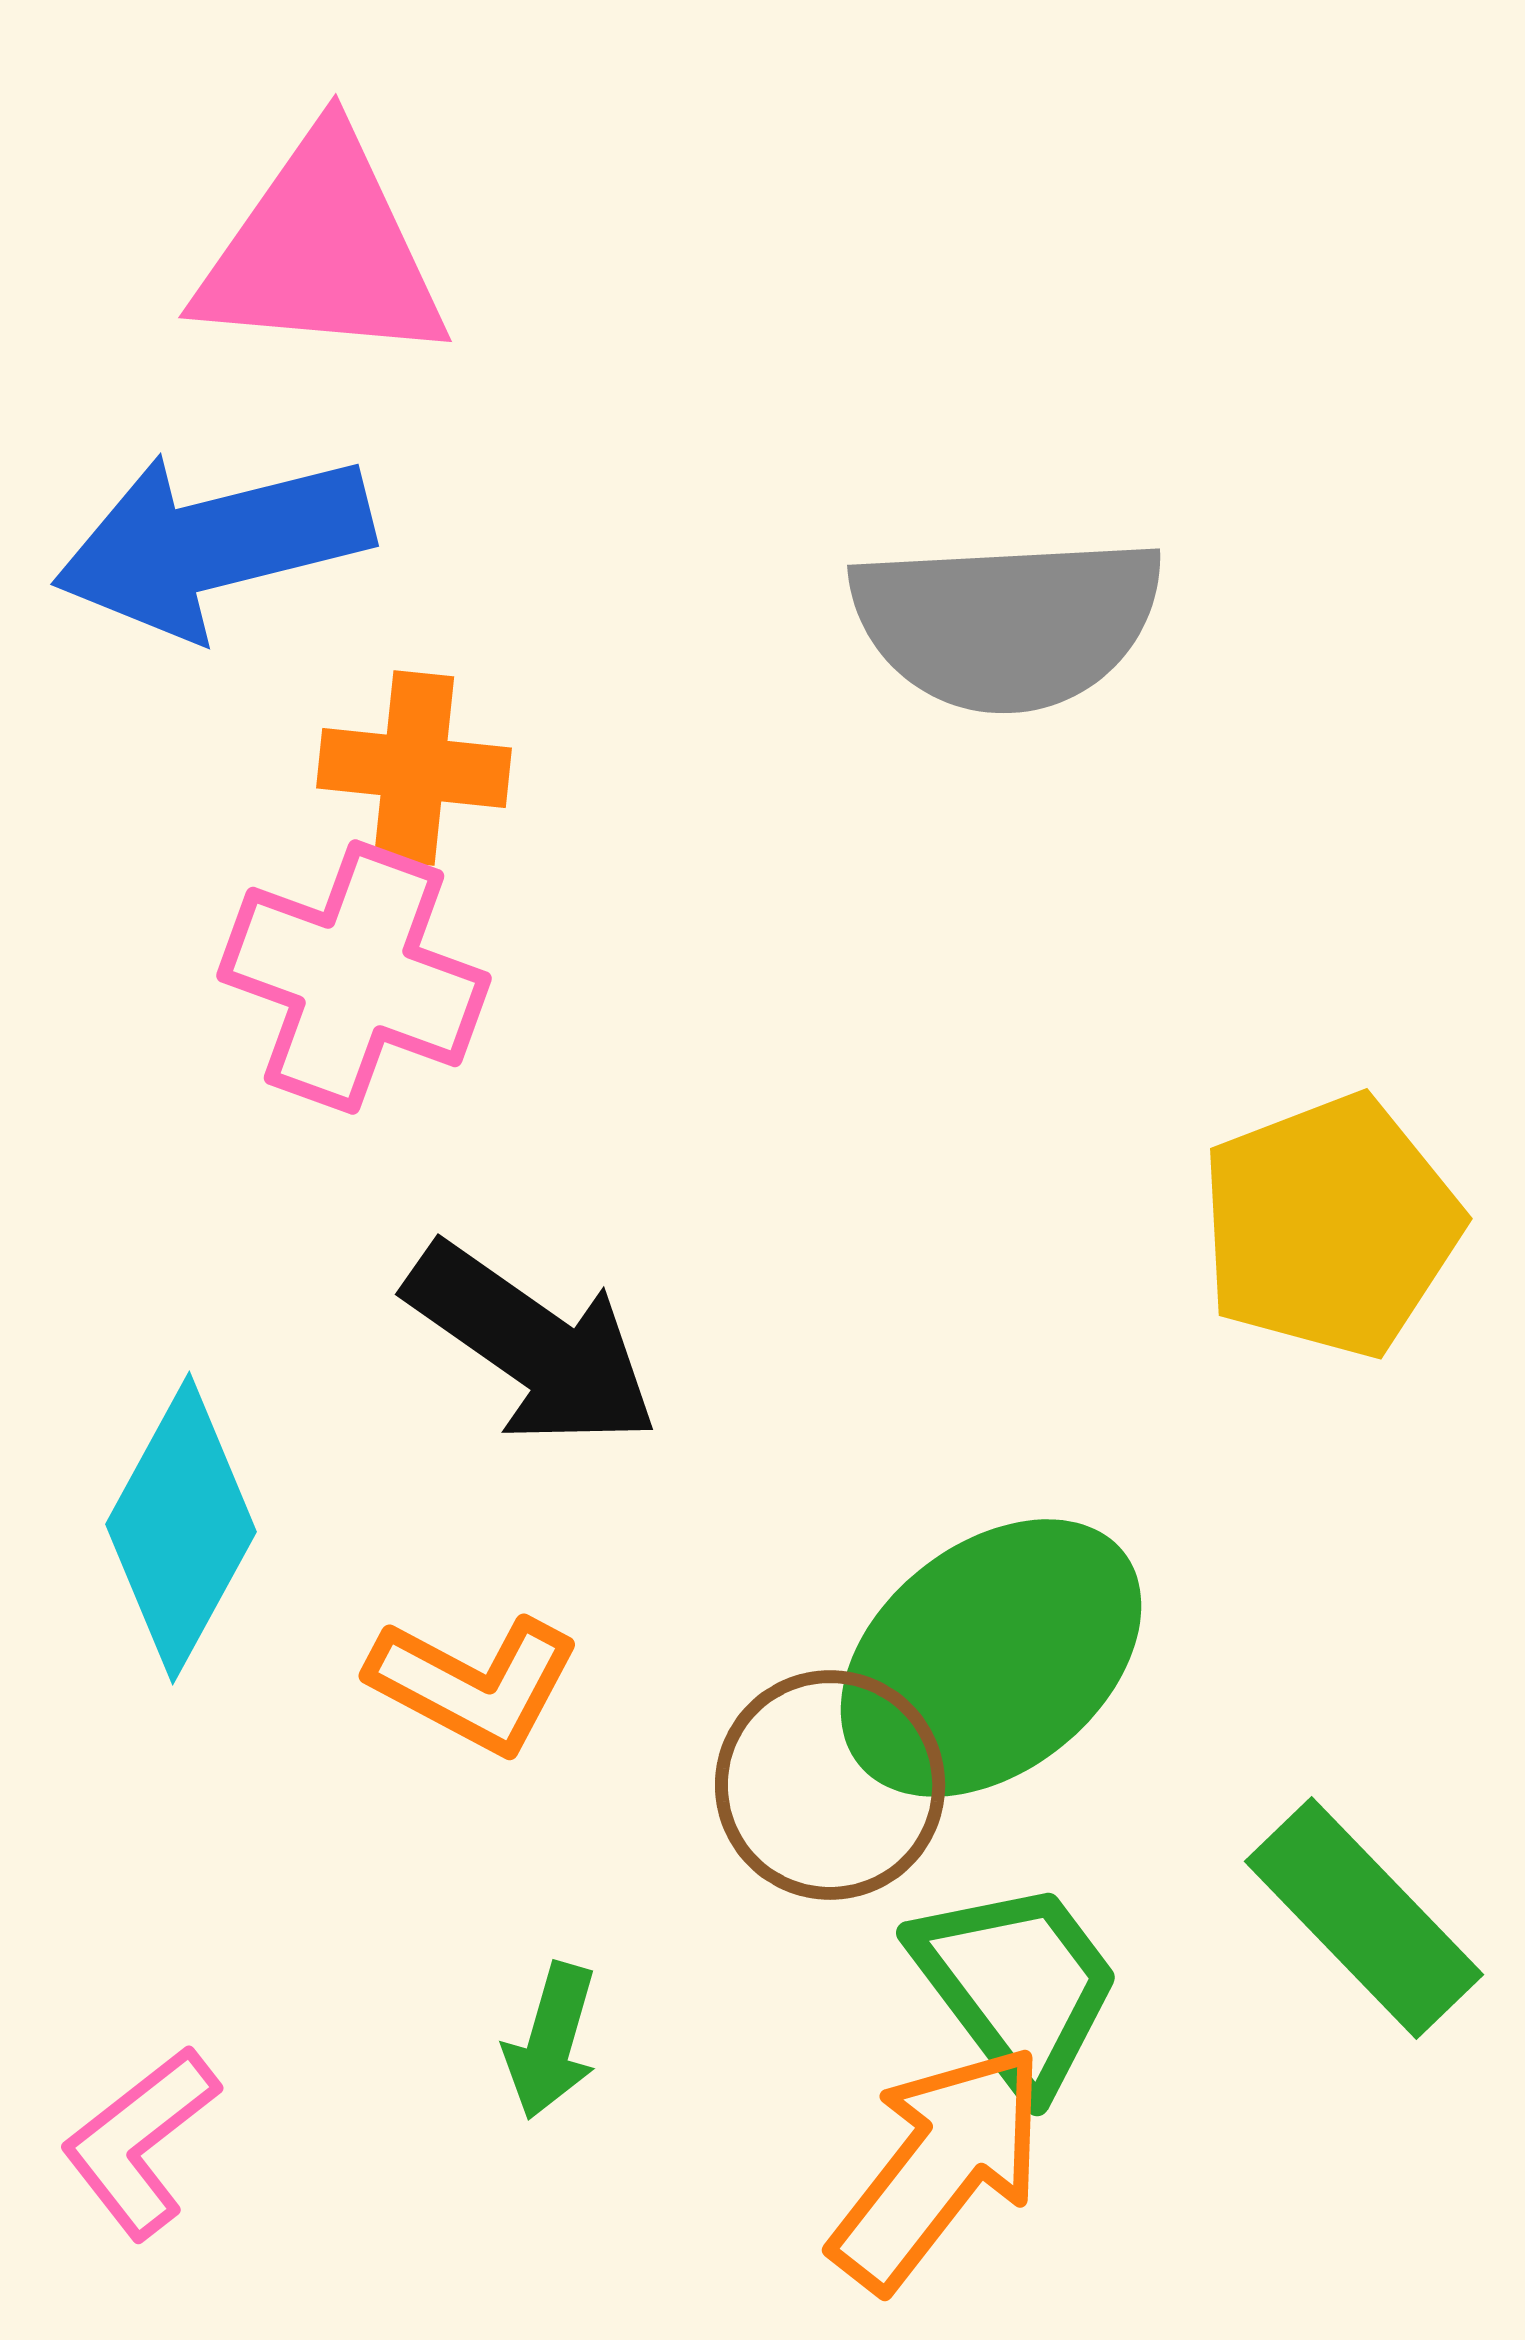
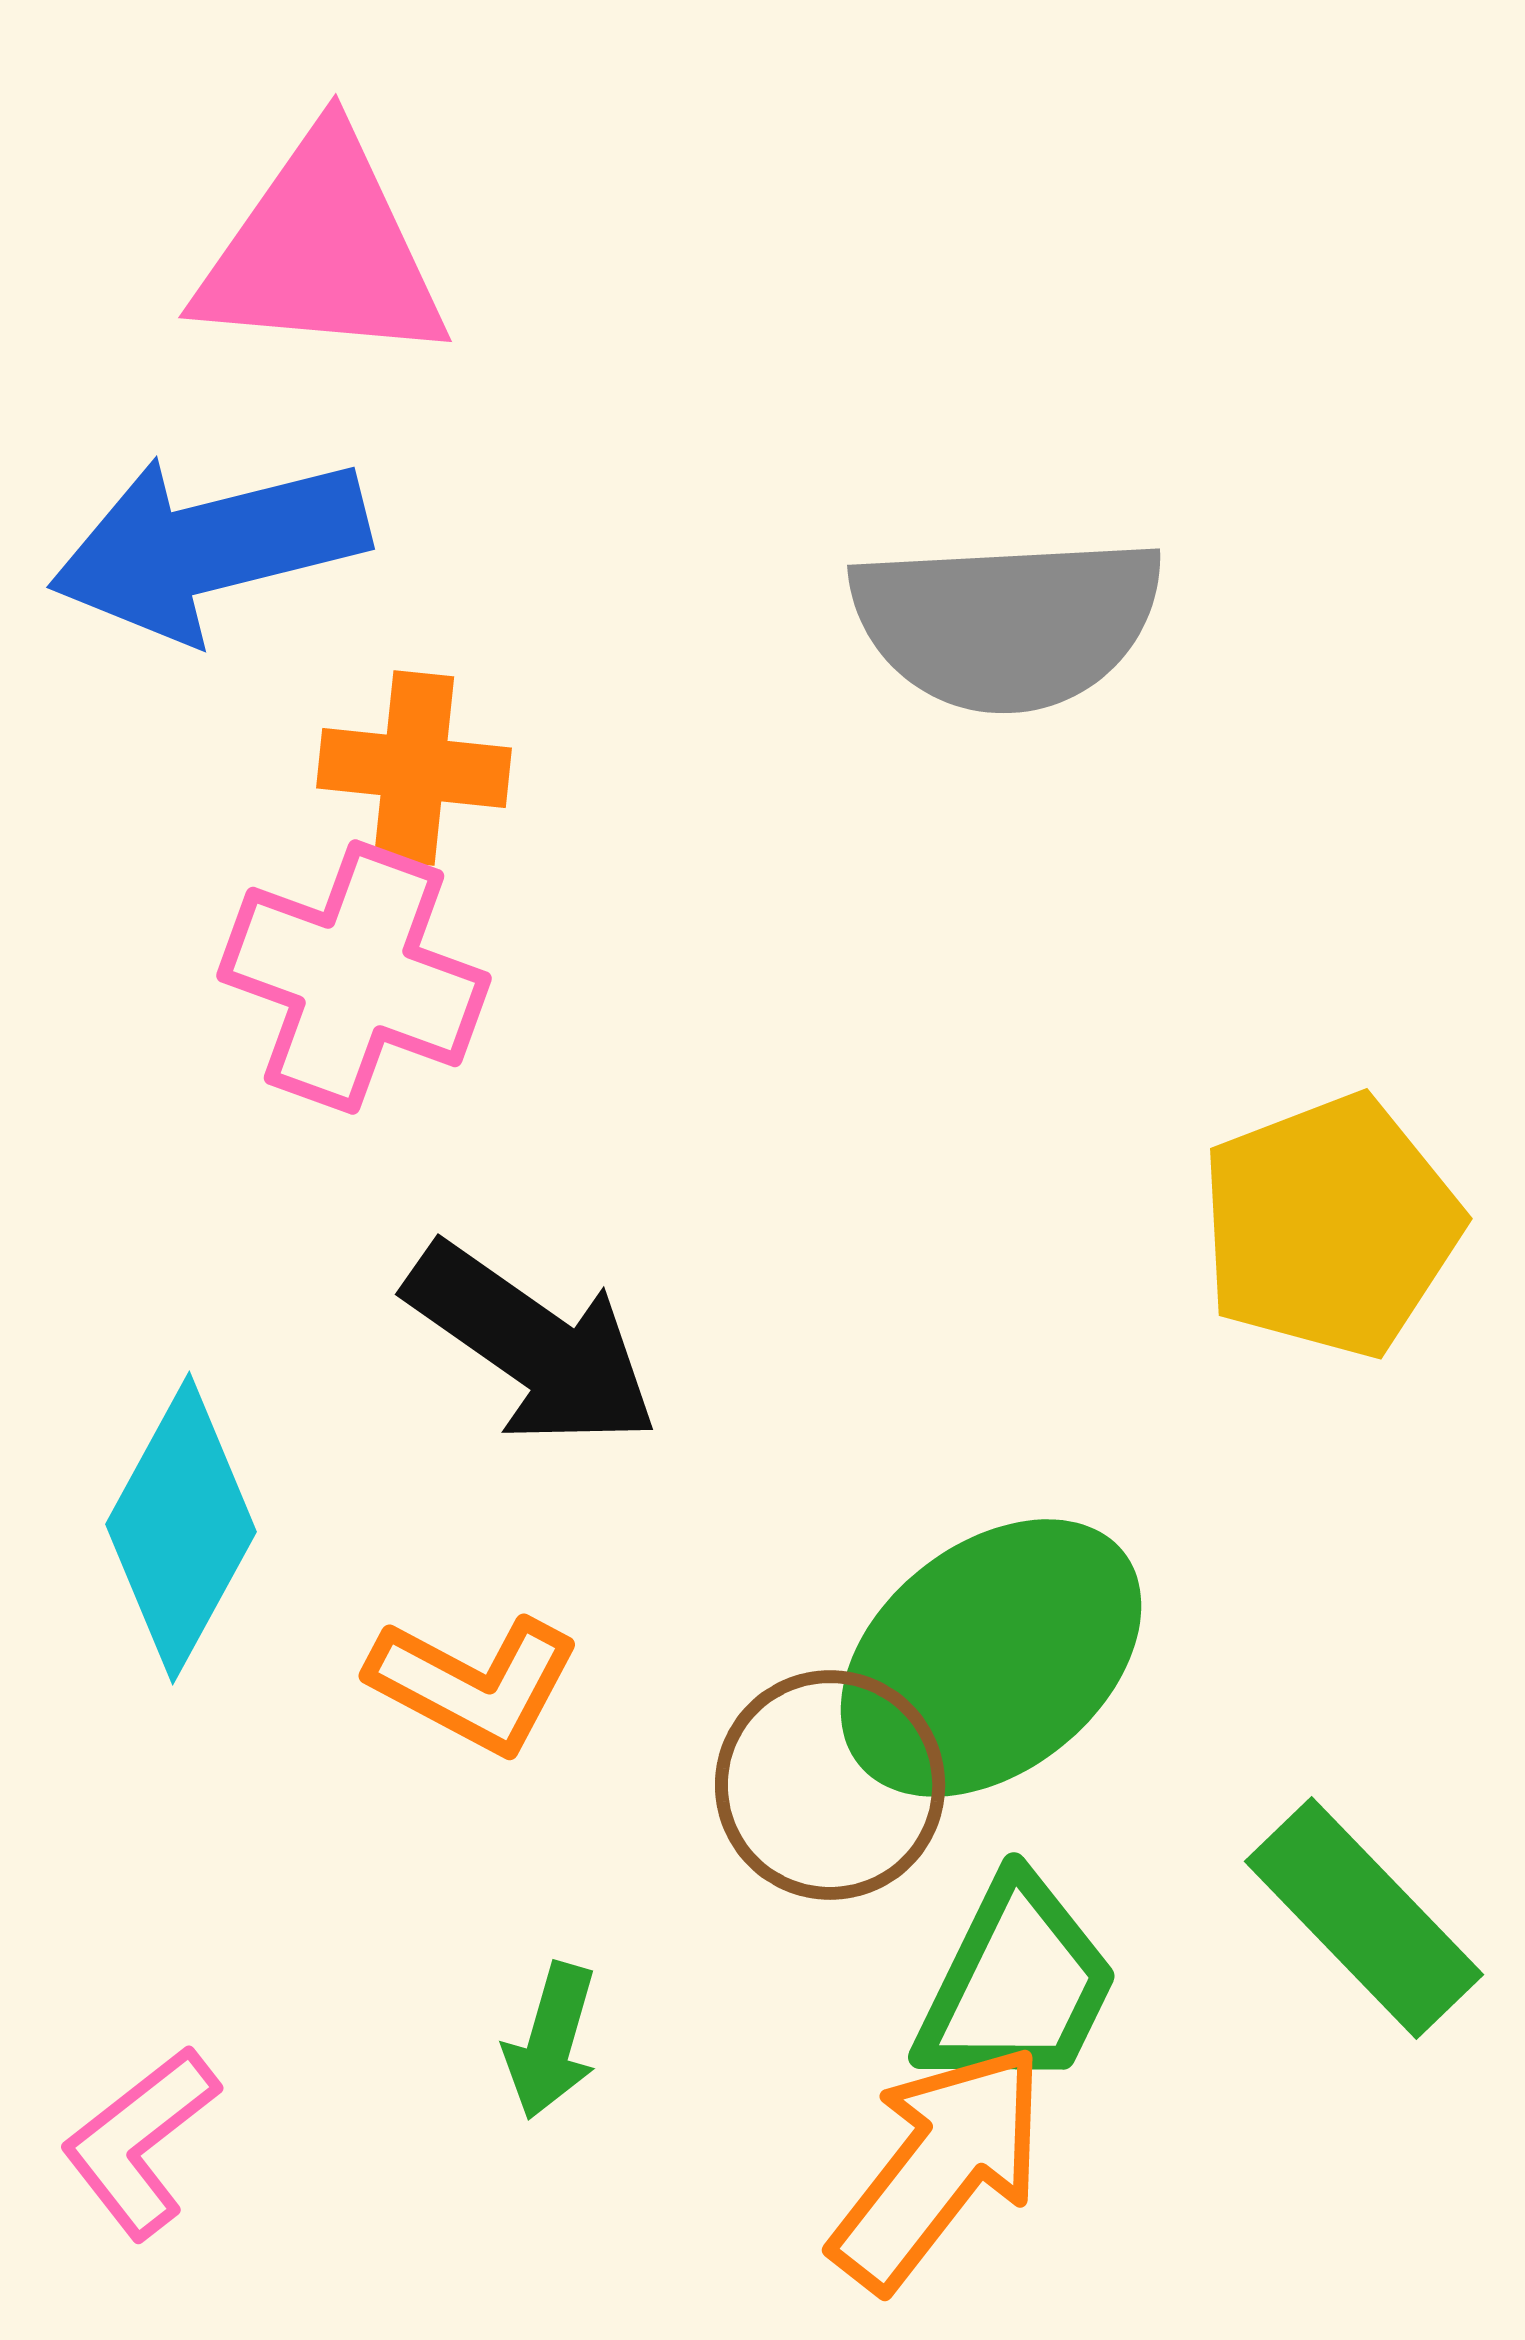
blue arrow: moved 4 px left, 3 px down
green trapezoid: rotated 63 degrees clockwise
